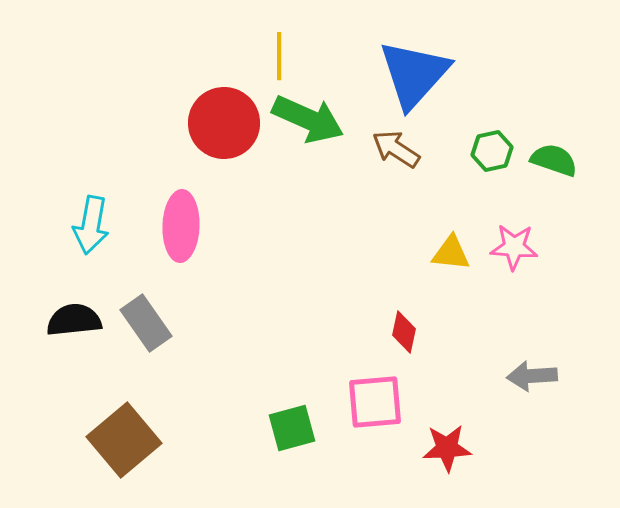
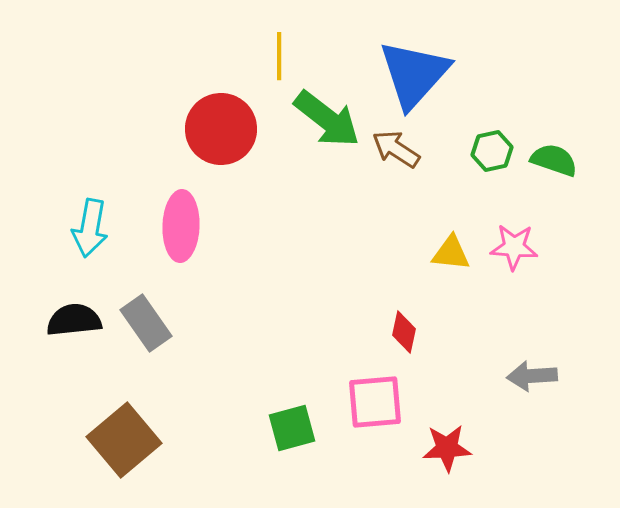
green arrow: moved 19 px right; rotated 14 degrees clockwise
red circle: moved 3 px left, 6 px down
cyan arrow: moved 1 px left, 3 px down
